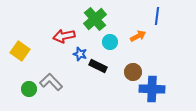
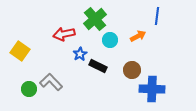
red arrow: moved 2 px up
cyan circle: moved 2 px up
blue star: rotated 24 degrees clockwise
brown circle: moved 1 px left, 2 px up
